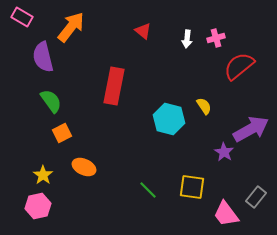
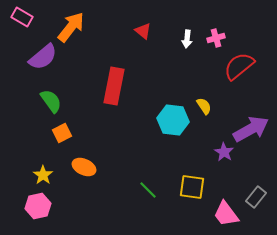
purple semicircle: rotated 116 degrees counterclockwise
cyan hexagon: moved 4 px right, 1 px down; rotated 8 degrees counterclockwise
